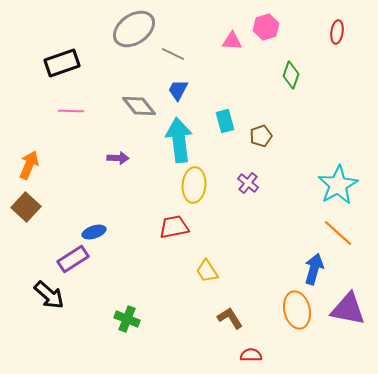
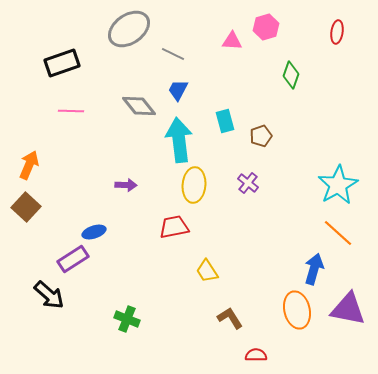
gray ellipse: moved 5 px left
purple arrow: moved 8 px right, 27 px down
red semicircle: moved 5 px right
